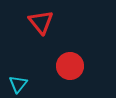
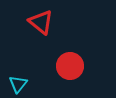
red triangle: rotated 12 degrees counterclockwise
